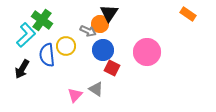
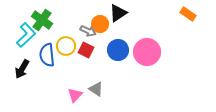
black triangle: moved 9 px right; rotated 24 degrees clockwise
blue circle: moved 15 px right
red square: moved 26 px left, 18 px up
